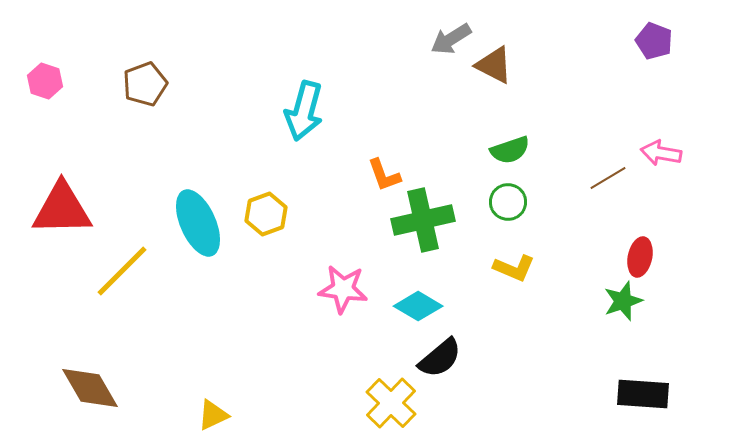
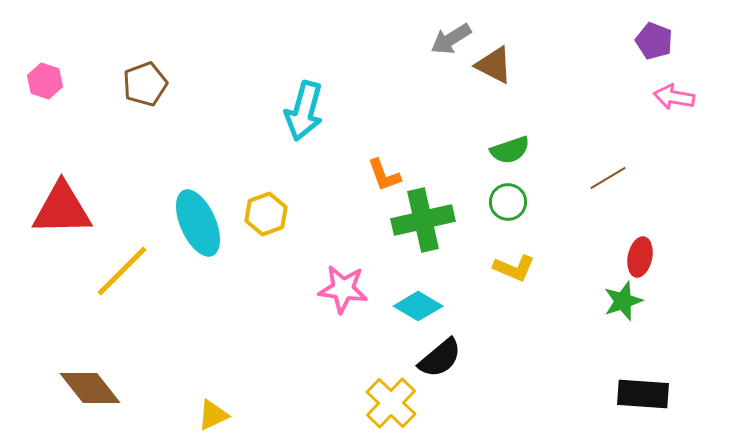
pink arrow: moved 13 px right, 56 px up
brown diamond: rotated 8 degrees counterclockwise
